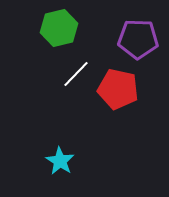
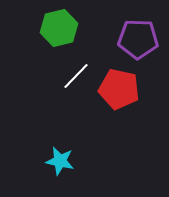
white line: moved 2 px down
red pentagon: moved 1 px right
cyan star: rotated 20 degrees counterclockwise
